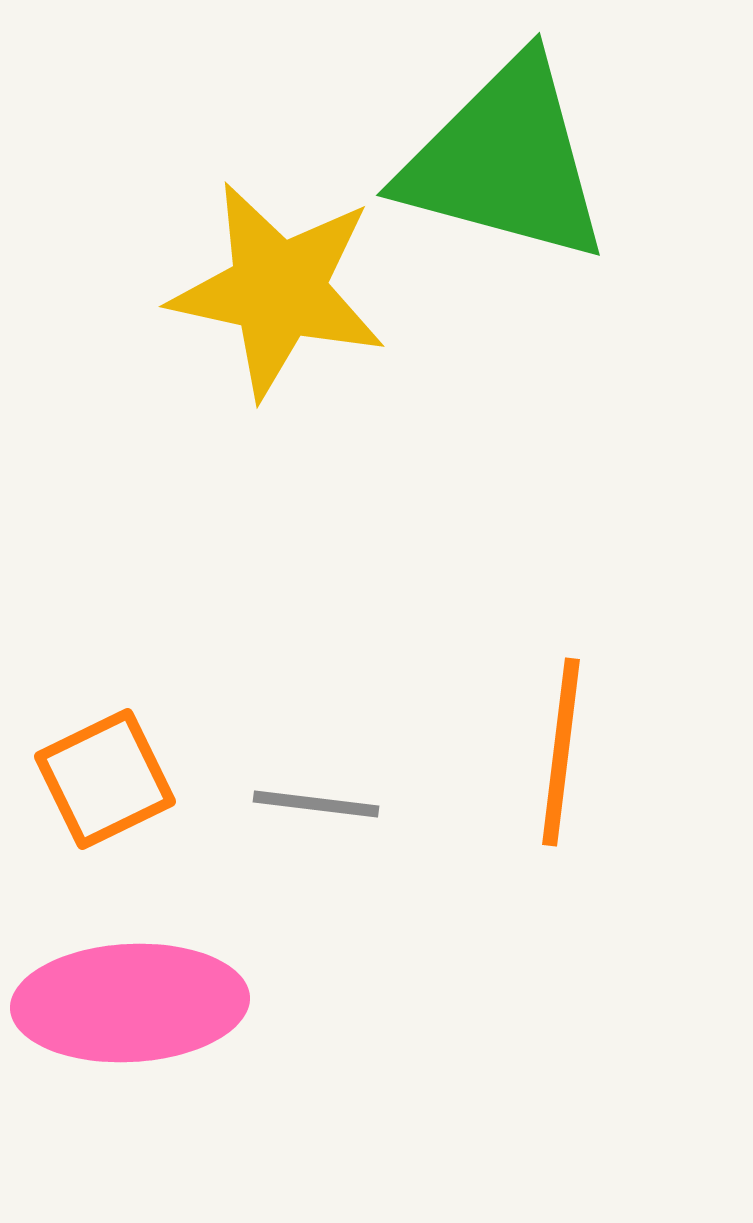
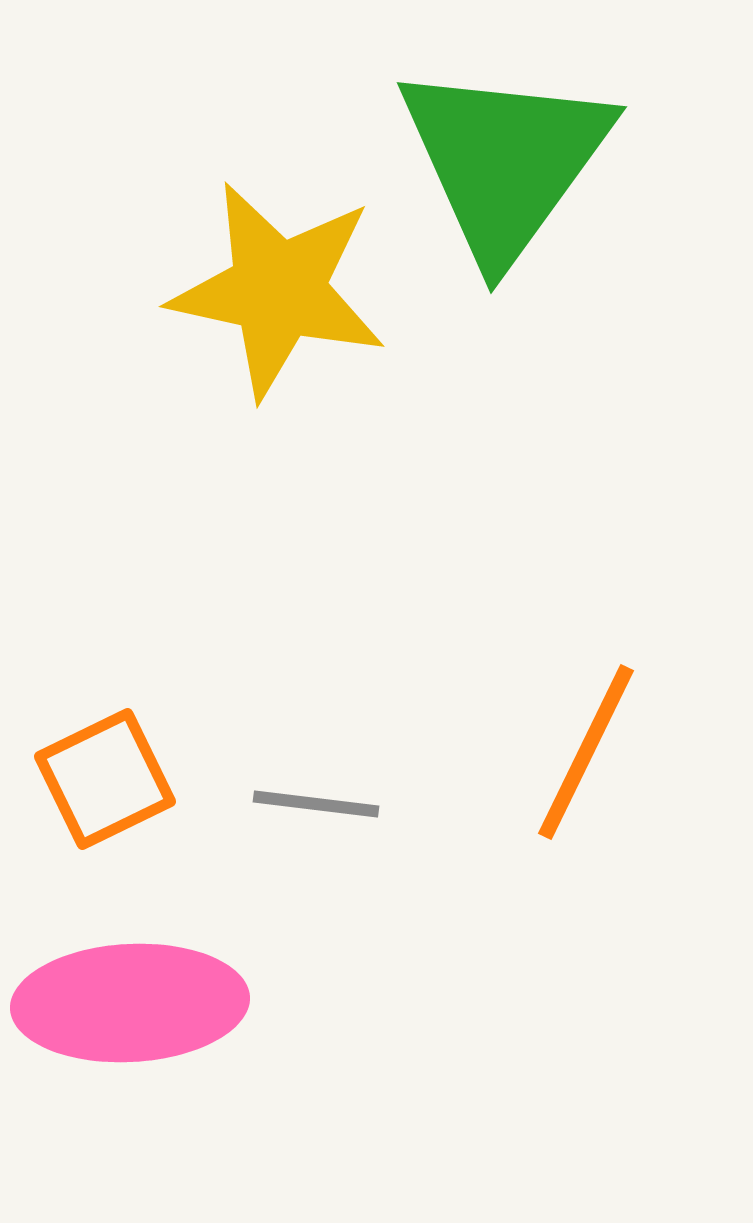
green triangle: rotated 51 degrees clockwise
orange line: moved 25 px right; rotated 19 degrees clockwise
